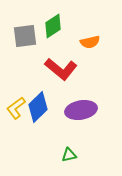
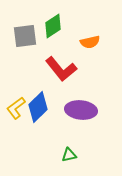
red L-shape: rotated 12 degrees clockwise
purple ellipse: rotated 16 degrees clockwise
